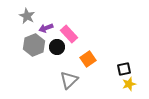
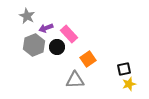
gray triangle: moved 6 px right; rotated 42 degrees clockwise
